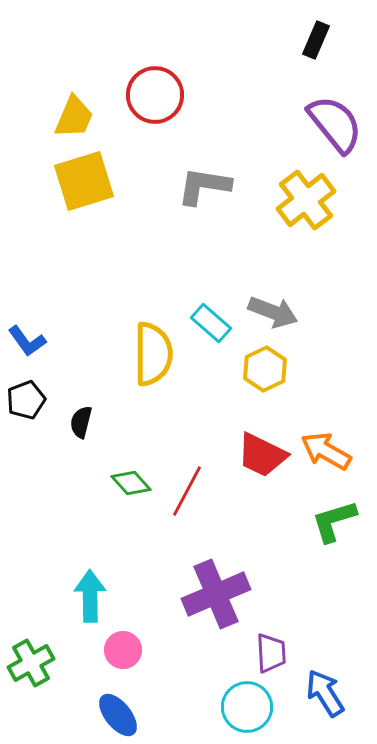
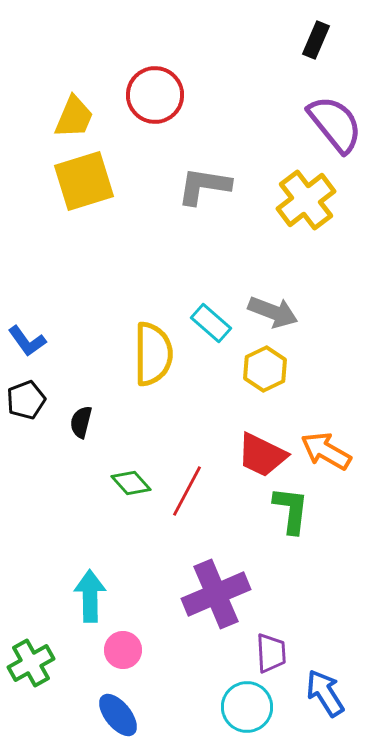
green L-shape: moved 43 px left, 11 px up; rotated 114 degrees clockwise
